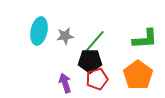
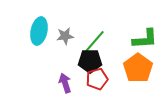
orange pentagon: moved 7 px up
